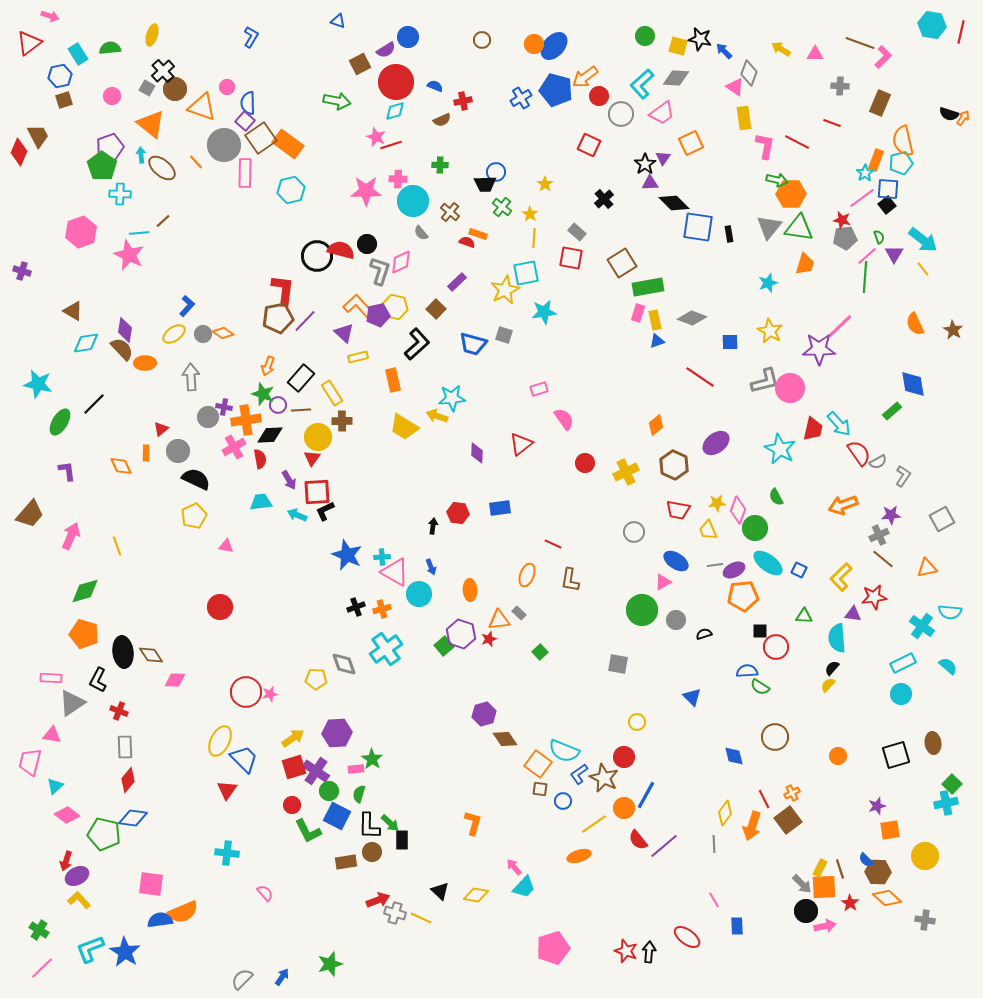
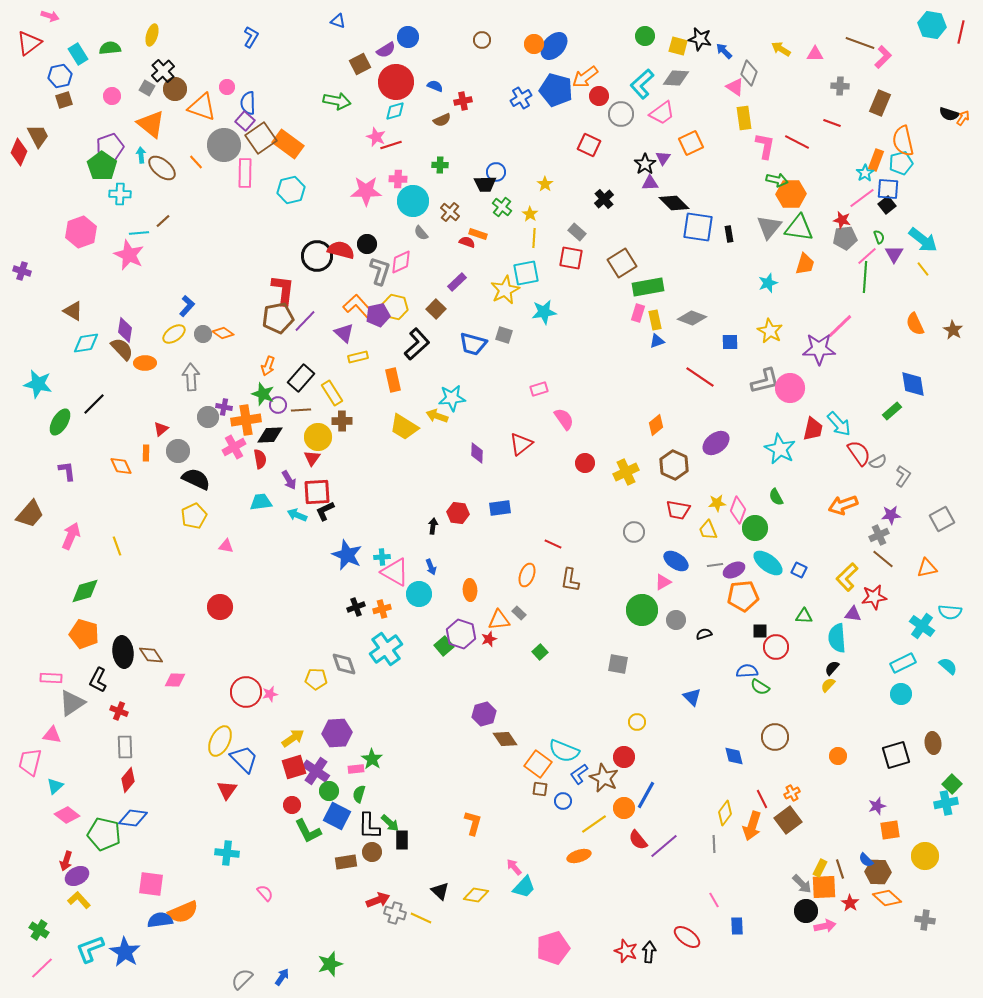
yellow L-shape at (841, 577): moved 6 px right
red line at (764, 799): moved 2 px left
